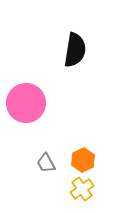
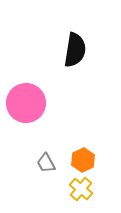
yellow cross: moved 1 px left; rotated 15 degrees counterclockwise
